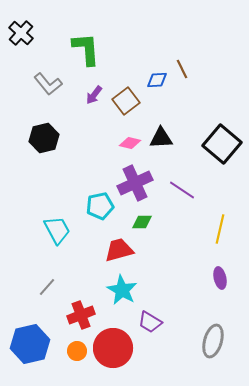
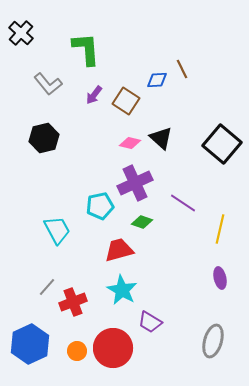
brown square: rotated 20 degrees counterclockwise
black triangle: rotated 45 degrees clockwise
purple line: moved 1 px right, 13 px down
green diamond: rotated 20 degrees clockwise
red cross: moved 8 px left, 13 px up
blue hexagon: rotated 12 degrees counterclockwise
